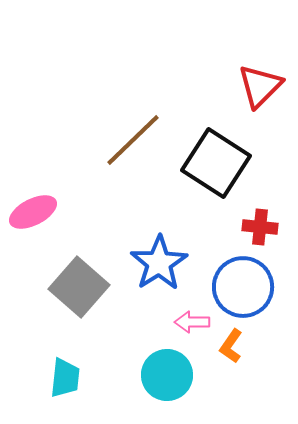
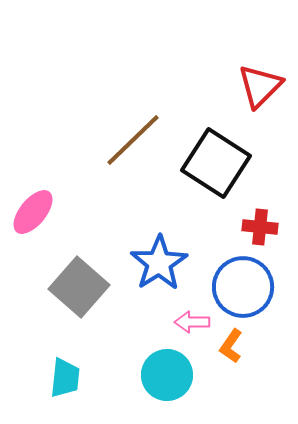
pink ellipse: rotated 24 degrees counterclockwise
